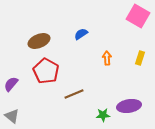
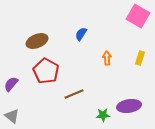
blue semicircle: rotated 24 degrees counterclockwise
brown ellipse: moved 2 px left
